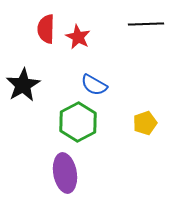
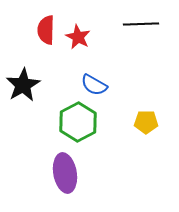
black line: moved 5 px left
red semicircle: moved 1 px down
yellow pentagon: moved 1 px right, 1 px up; rotated 20 degrees clockwise
